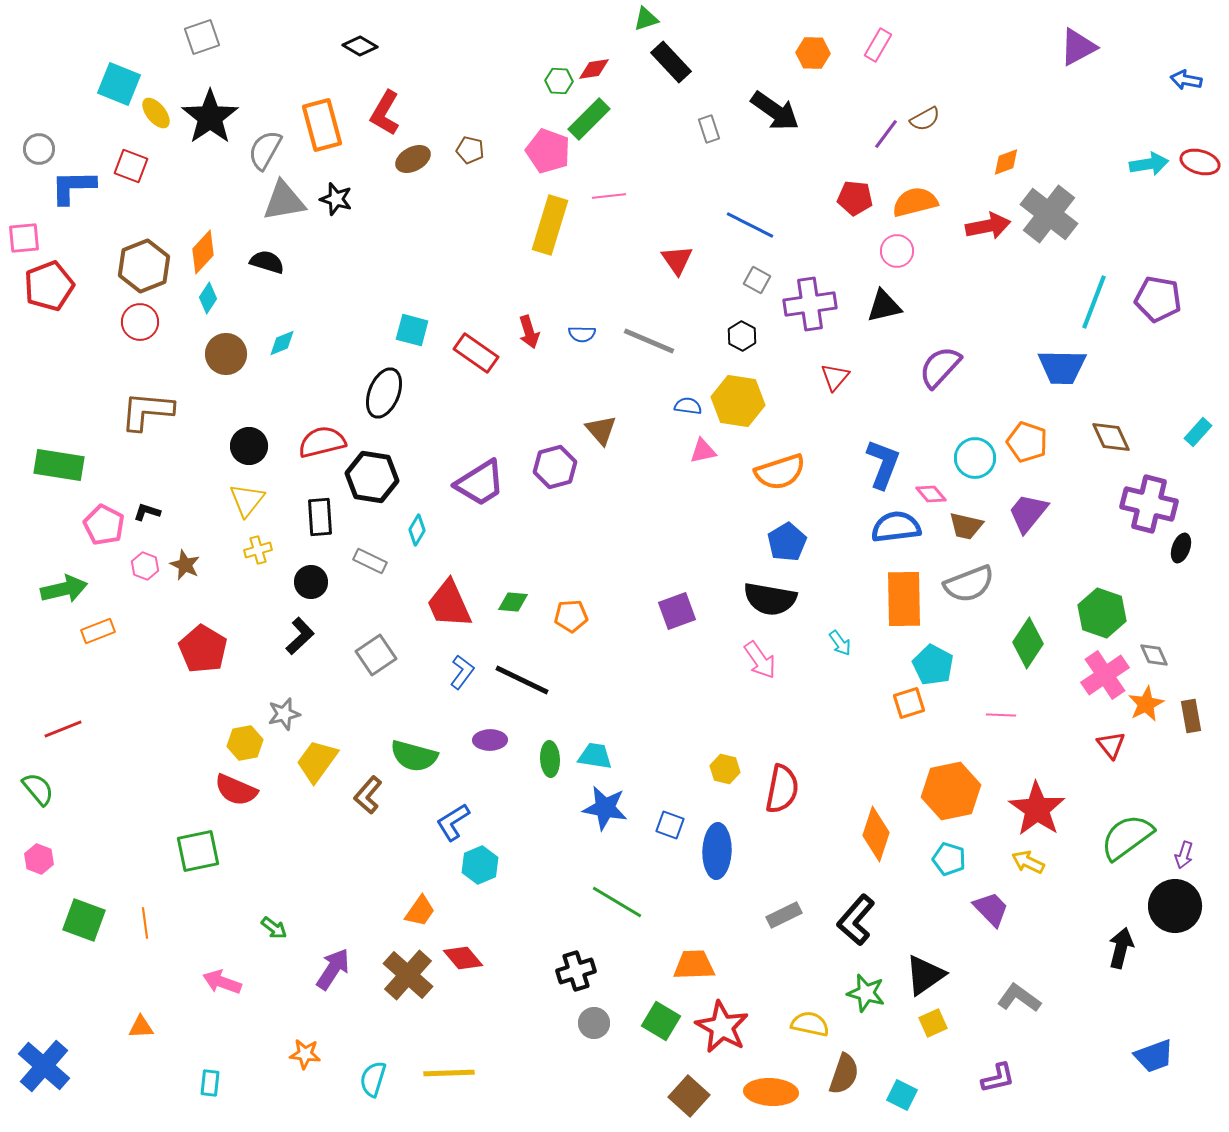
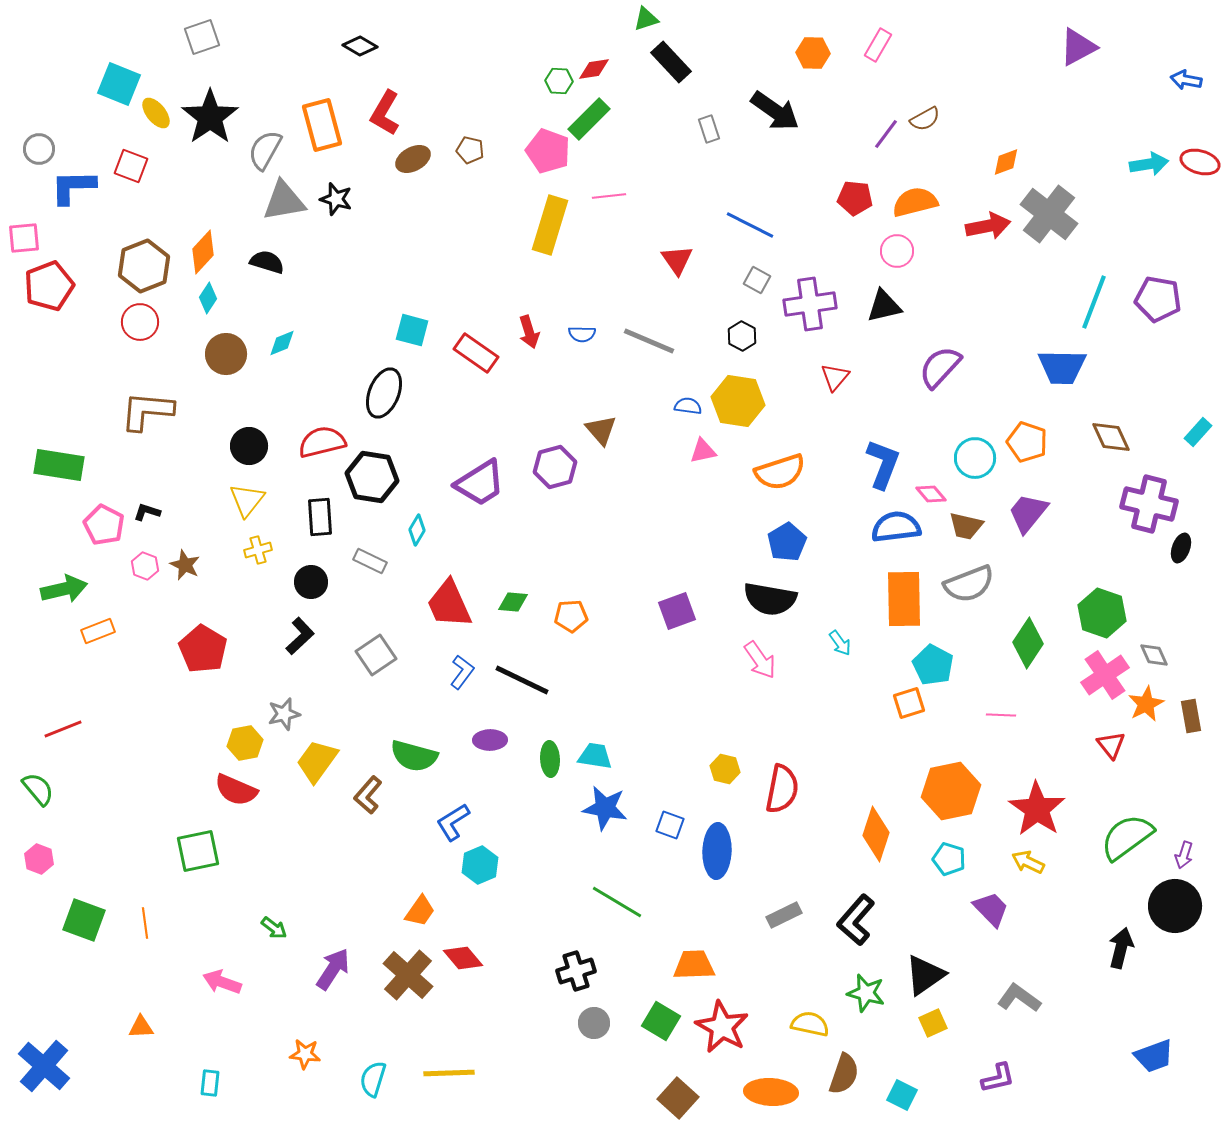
brown square at (689, 1096): moved 11 px left, 2 px down
